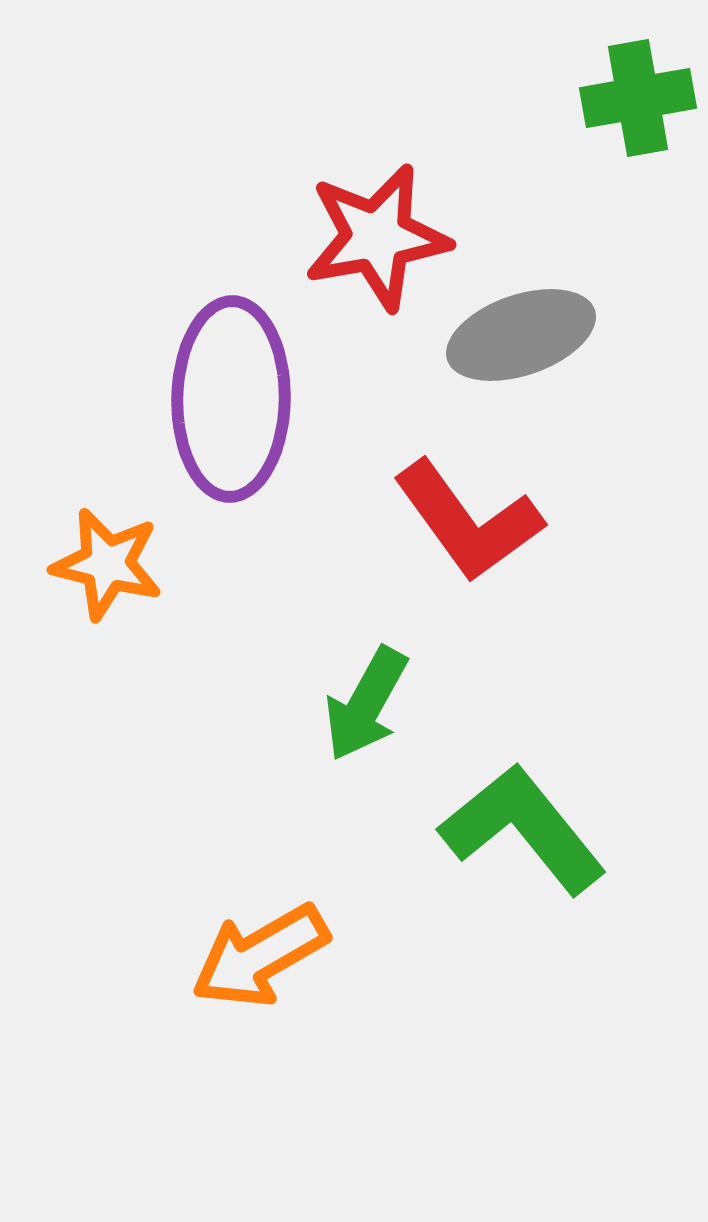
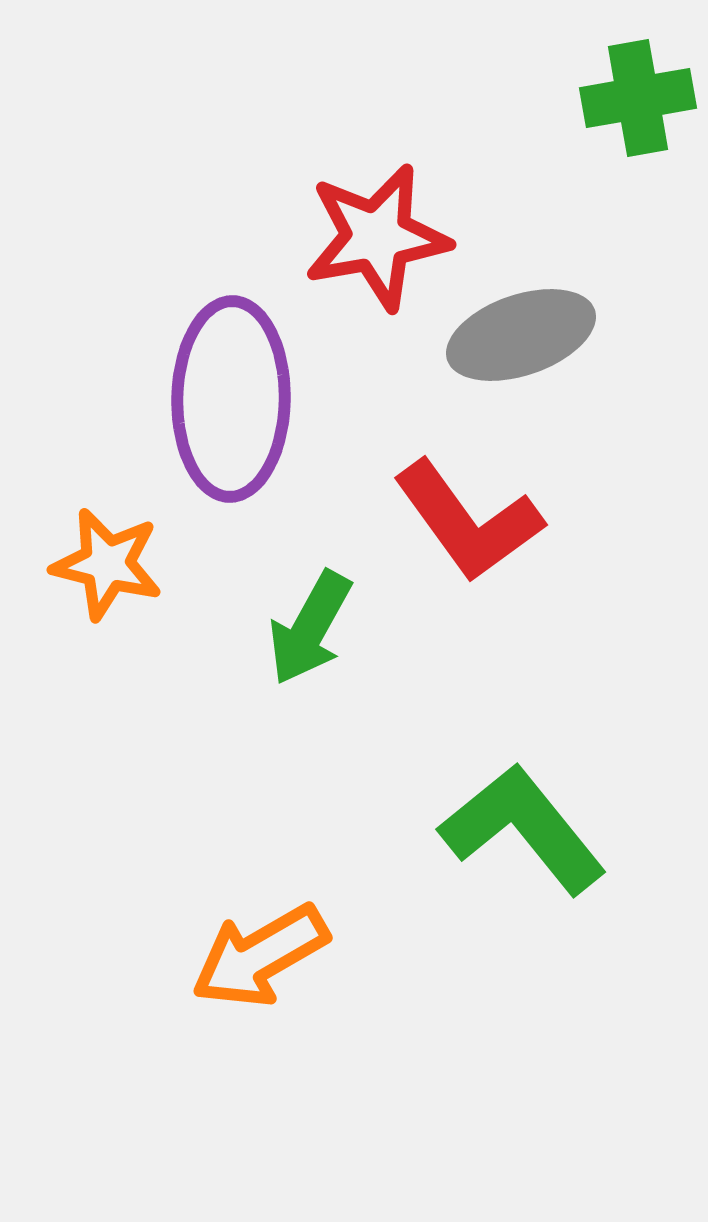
green arrow: moved 56 px left, 76 px up
